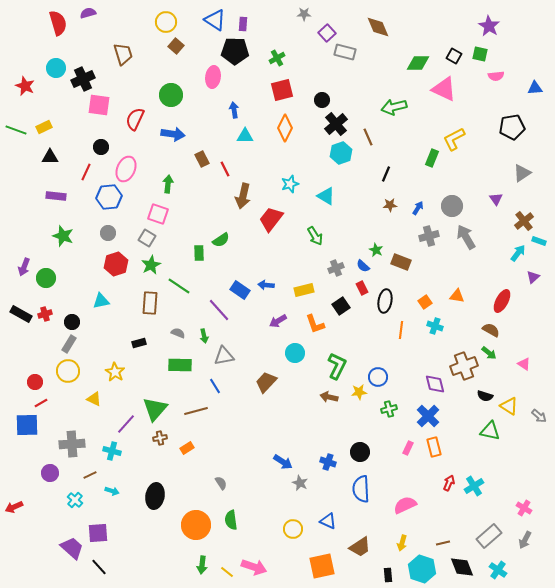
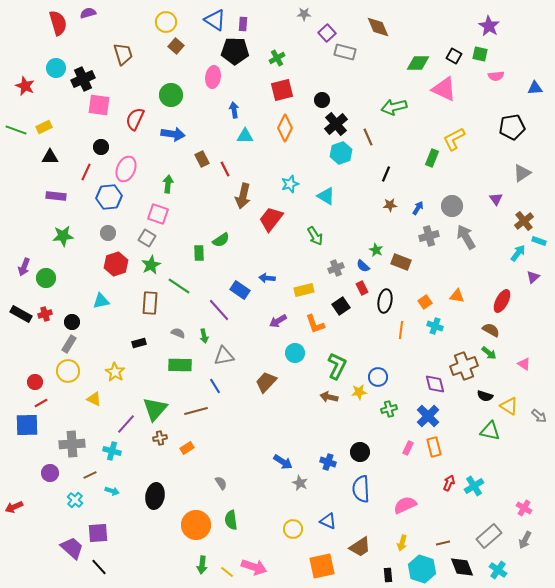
green star at (63, 236): rotated 25 degrees counterclockwise
blue arrow at (266, 285): moved 1 px right, 7 px up
